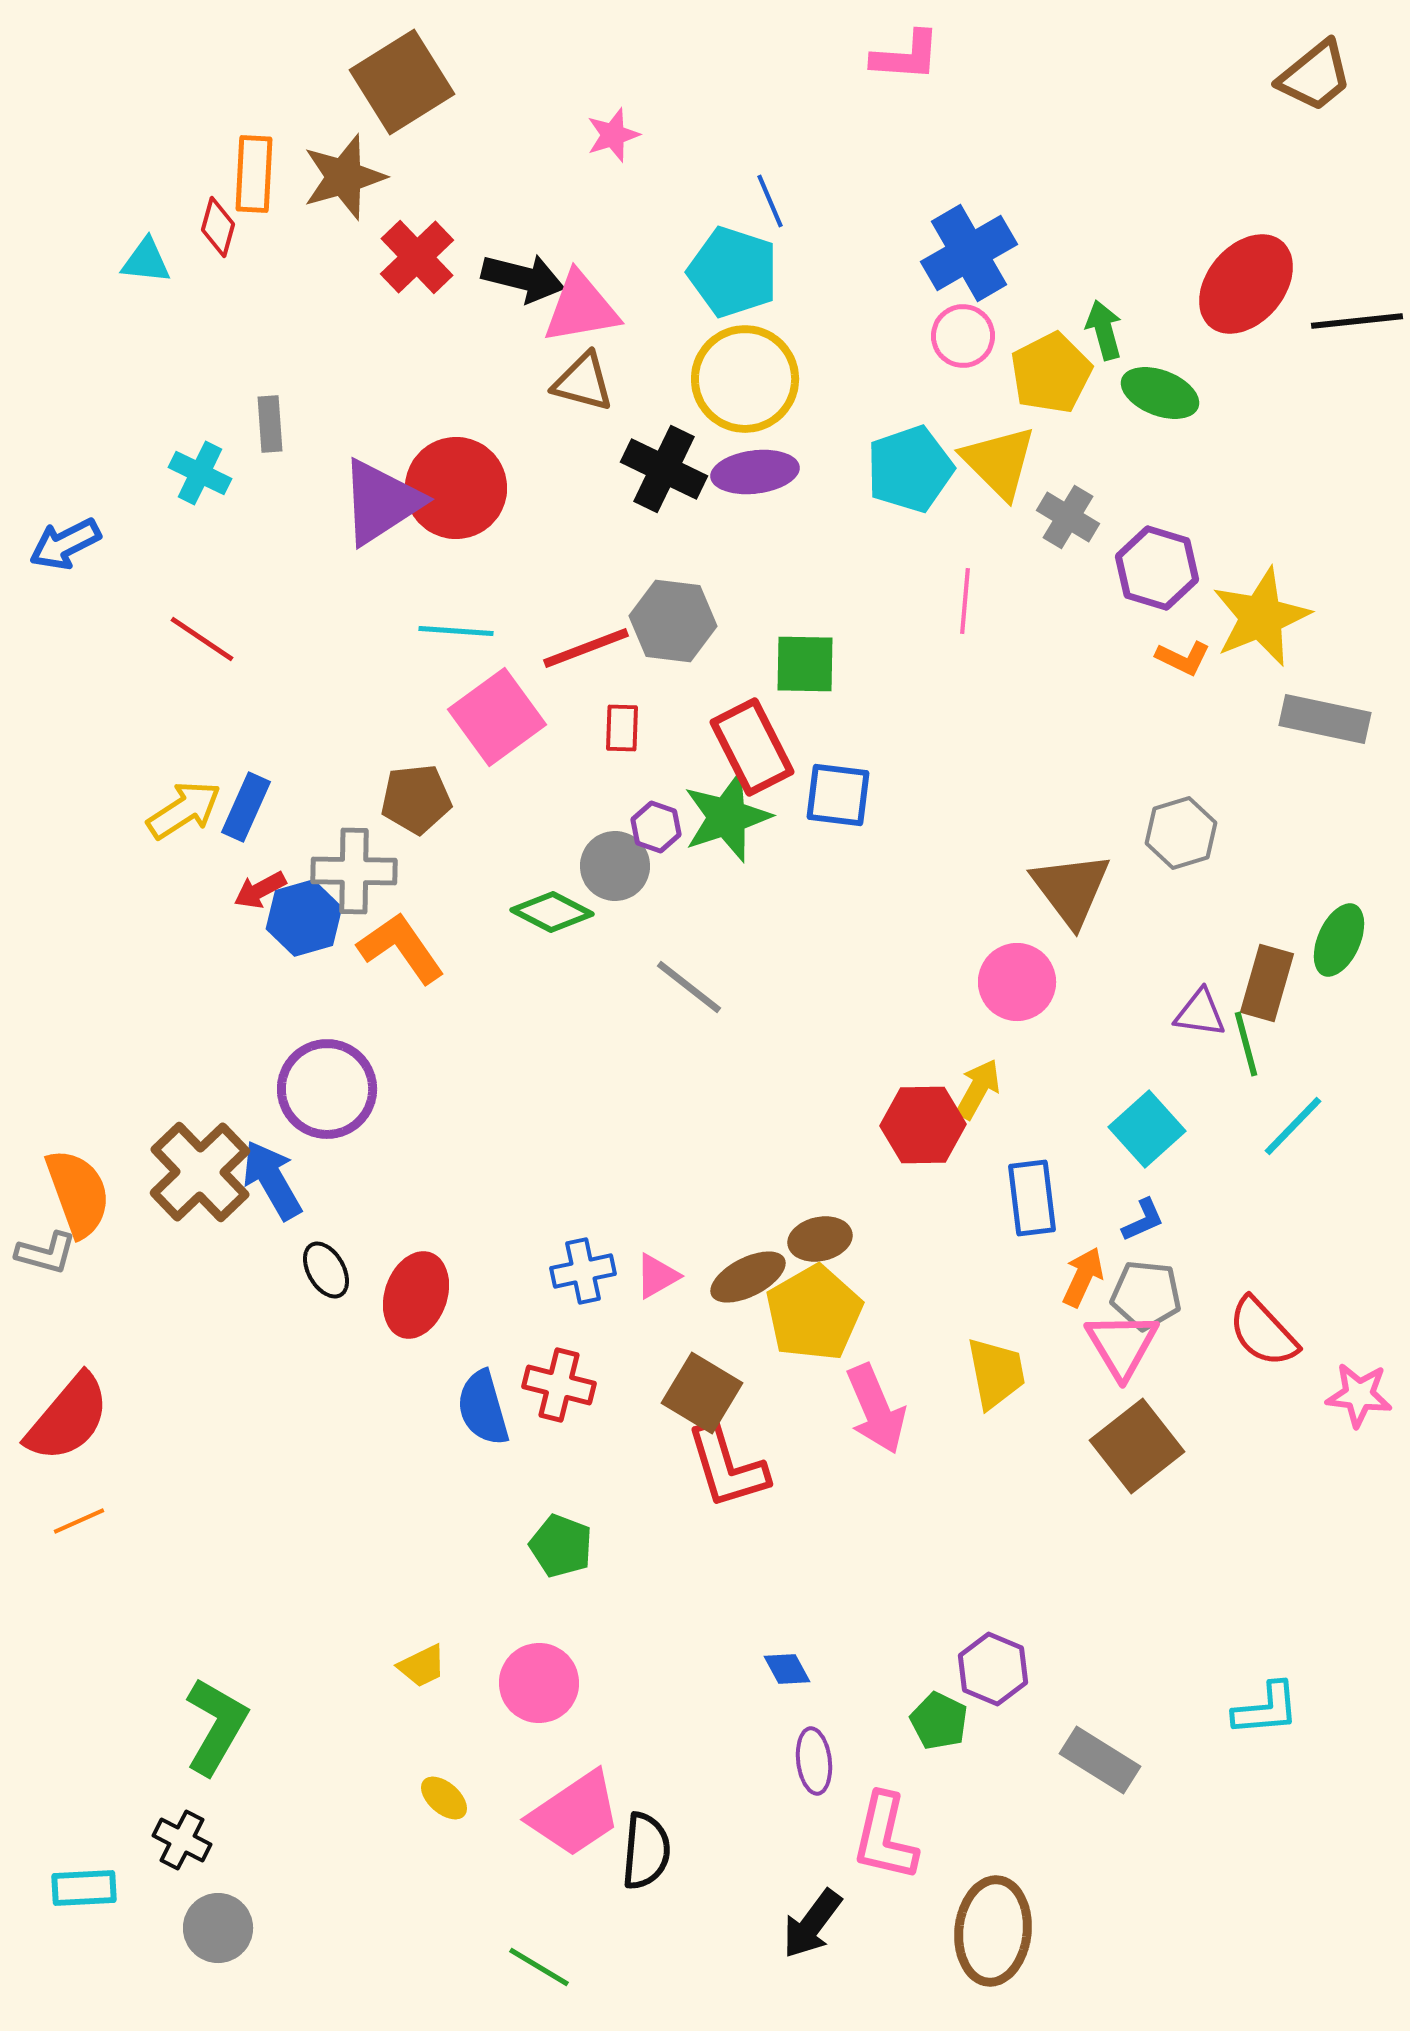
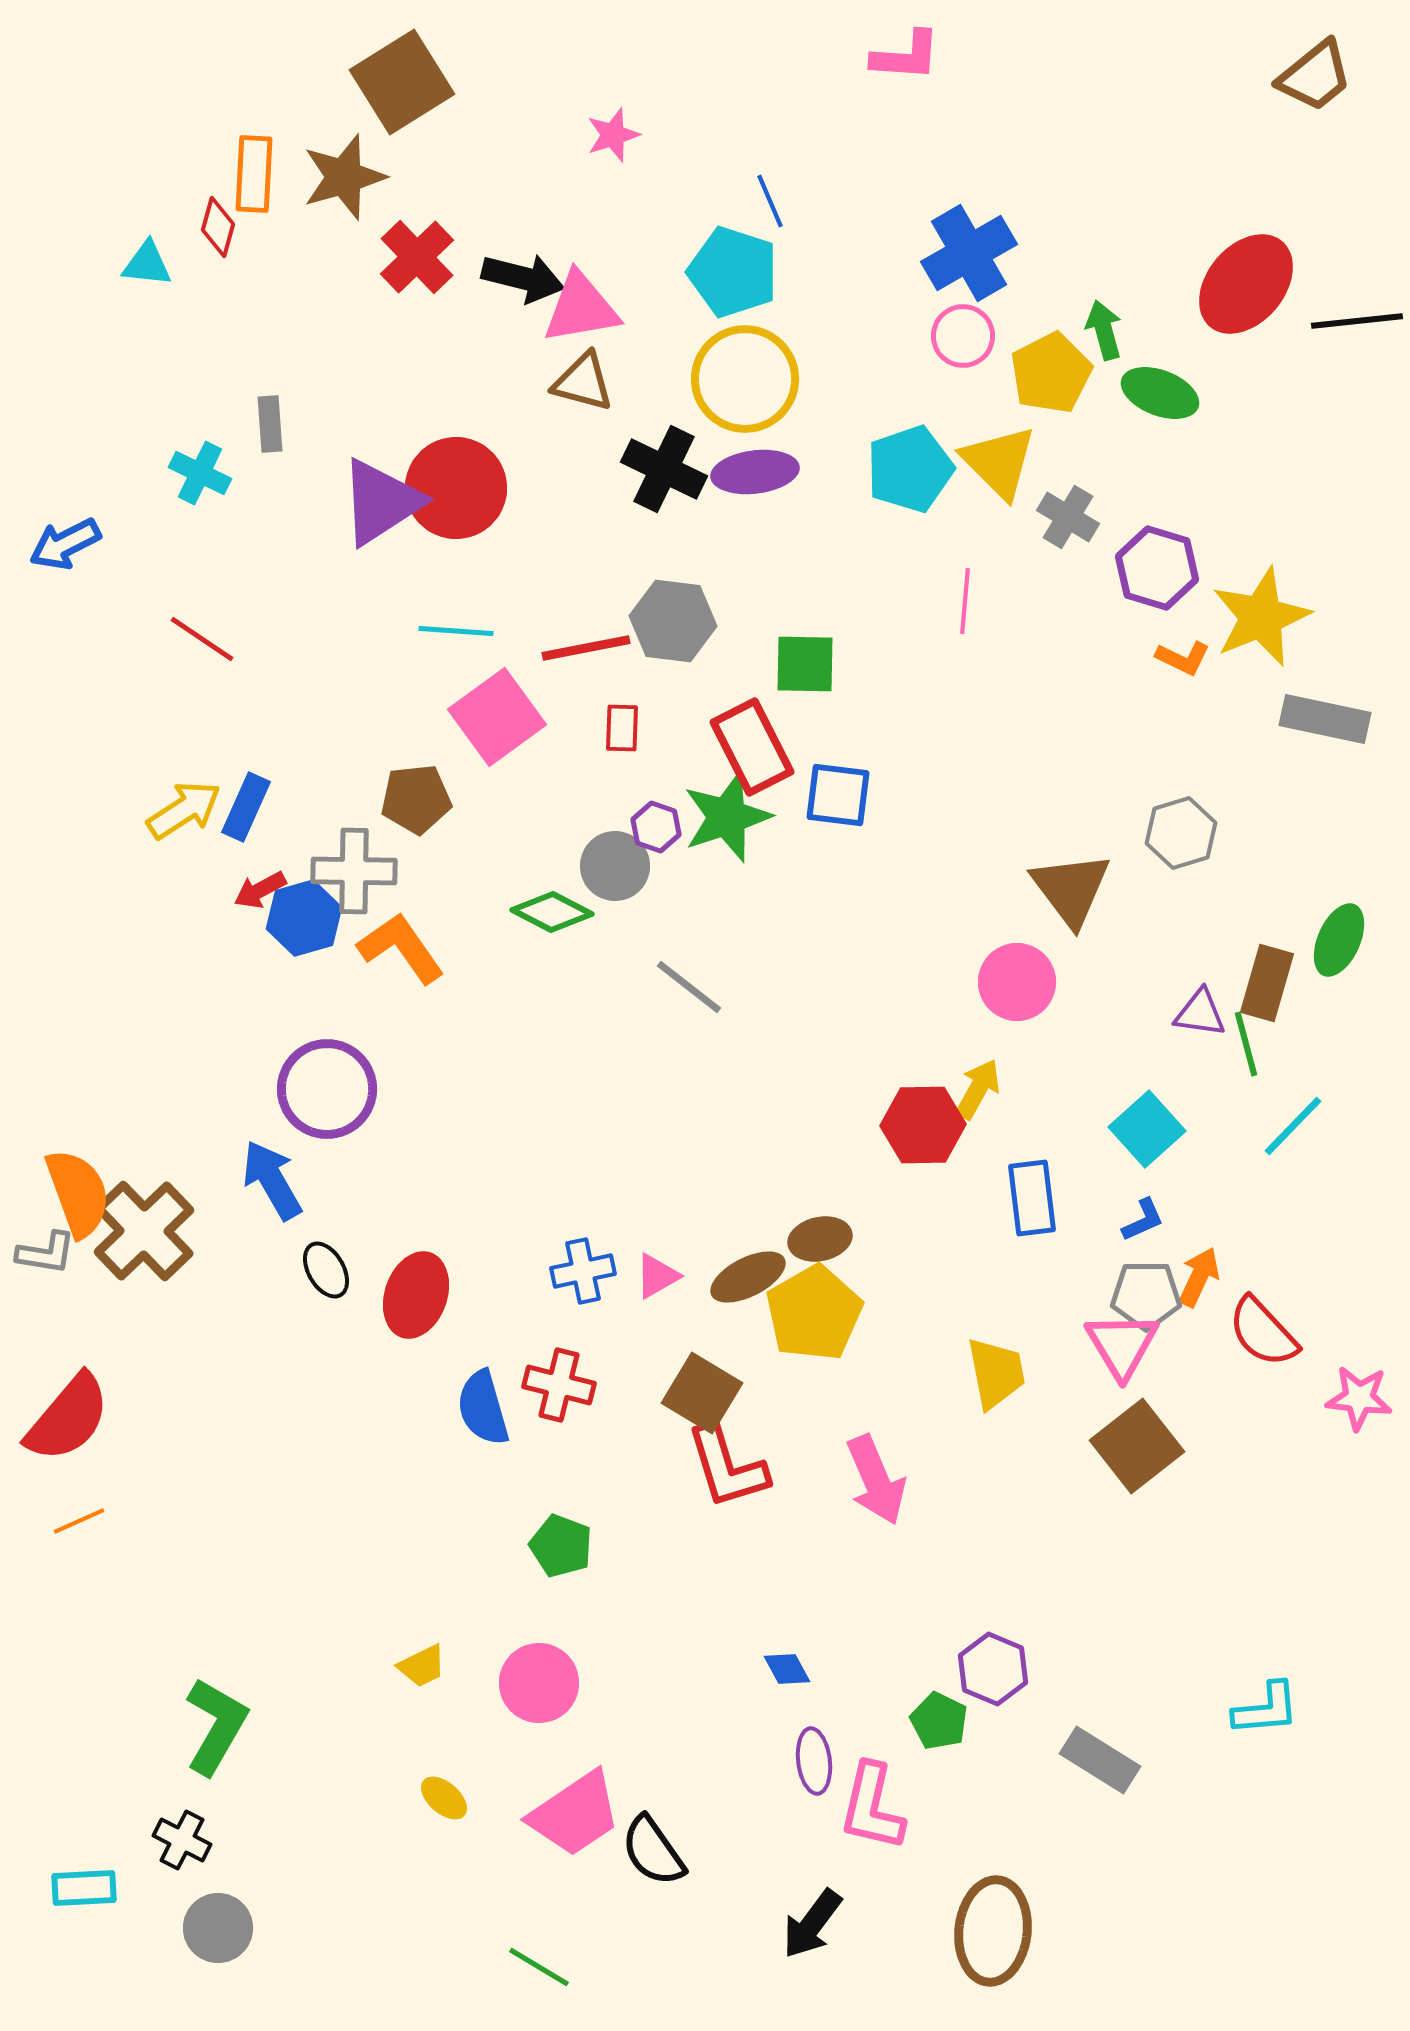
cyan triangle at (146, 261): moved 1 px right, 3 px down
red line at (586, 648): rotated 10 degrees clockwise
brown cross at (200, 1172): moved 56 px left, 59 px down
gray L-shape at (46, 1253): rotated 6 degrees counterclockwise
orange arrow at (1083, 1277): moved 116 px right
gray pentagon at (1146, 1295): rotated 6 degrees counterclockwise
pink star at (1359, 1395): moved 3 px down
pink arrow at (876, 1409): moved 71 px down
pink L-shape at (885, 1837): moved 13 px left, 30 px up
black semicircle at (646, 1851): moved 7 px right; rotated 140 degrees clockwise
